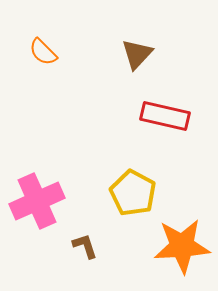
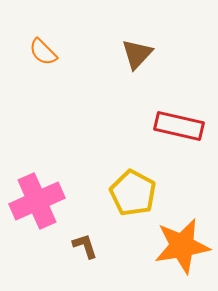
red rectangle: moved 14 px right, 10 px down
orange star: rotated 6 degrees counterclockwise
